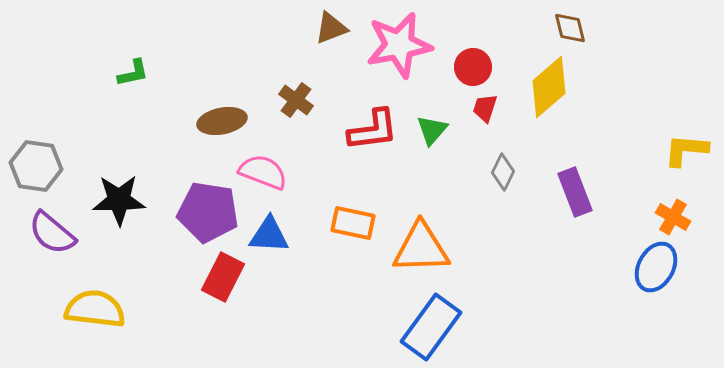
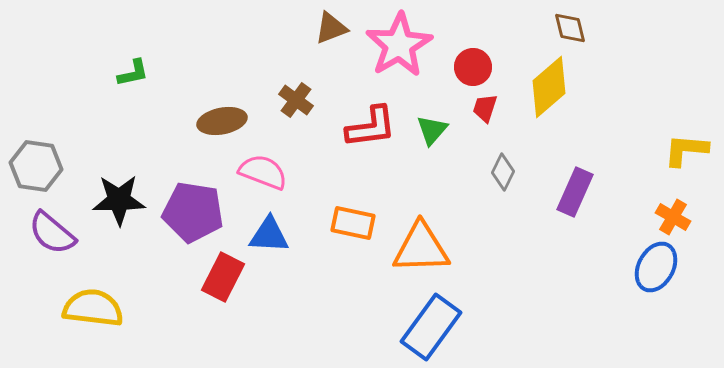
pink star: rotated 20 degrees counterclockwise
red L-shape: moved 2 px left, 3 px up
purple rectangle: rotated 45 degrees clockwise
purple pentagon: moved 15 px left
yellow semicircle: moved 2 px left, 1 px up
